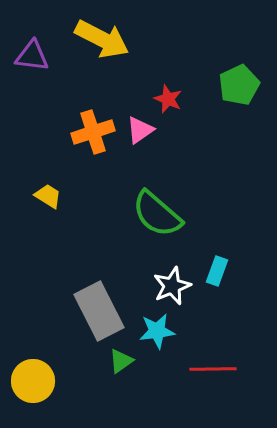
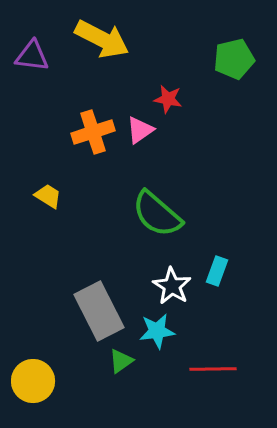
green pentagon: moved 5 px left, 26 px up; rotated 12 degrees clockwise
red star: rotated 12 degrees counterclockwise
white star: rotated 18 degrees counterclockwise
